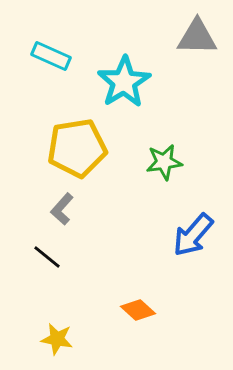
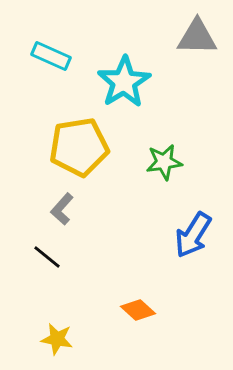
yellow pentagon: moved 2 px right, 1 px up
blue arrow: rotated 9 degrees counterclockwise
